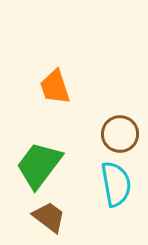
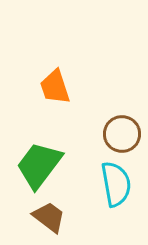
brown circle: moved 2 px right
